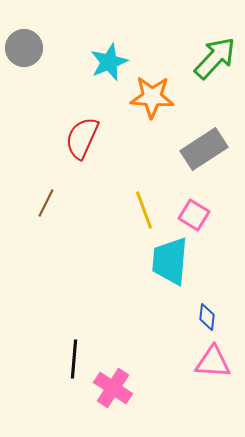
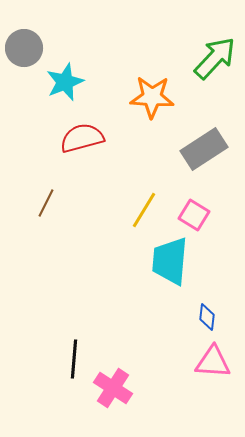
cyan star: moved 44 px left, 20 px down
red semicircle: rotated 51 degrees clockwise
yellow line: rotated 51 degrees clockwise
